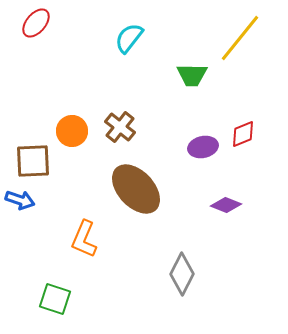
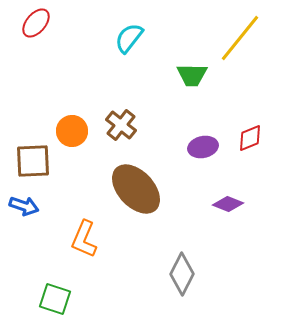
brown cross: moved 1 px right, 2 px up
red diamond: moved 7 px right, 4 px down
blue arrow: moved 4 px right, 6 px down
purple diamond: moved 2 px right, 1 px up
